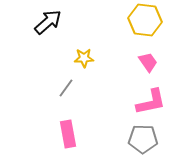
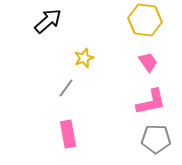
black arrow: moved 1 px up
yellow star: rotated 18 degrees counterclockwise
gray pentagon: moved 13 px right
